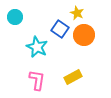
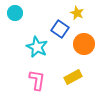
cyan circle: moved 4 px up
orange circle: moved 9 px down
